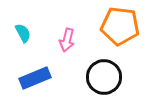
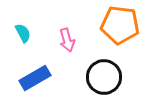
orange pentagon: moved 1 px up
pink arrow: rotated 30 degrees counterclockwise
blue rectangle: rotated 8 degrees counterclockwise
